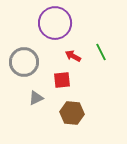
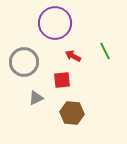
green line: moved 4 px right, 1 px up
